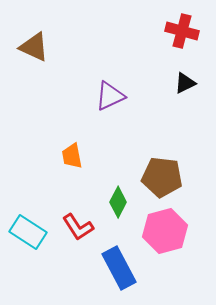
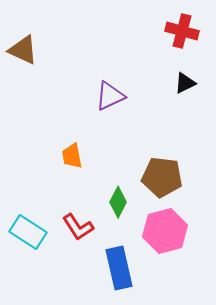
brown triangle: moved 11 px left, 3 px down
blue rectangle: rotated 15 degrees clockwise
